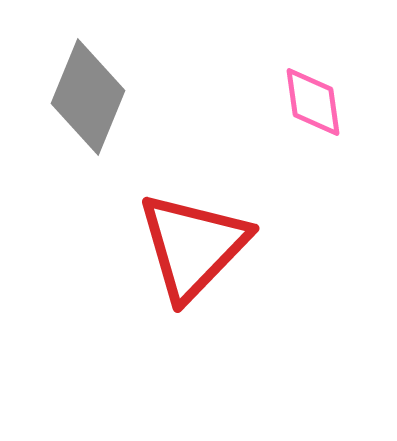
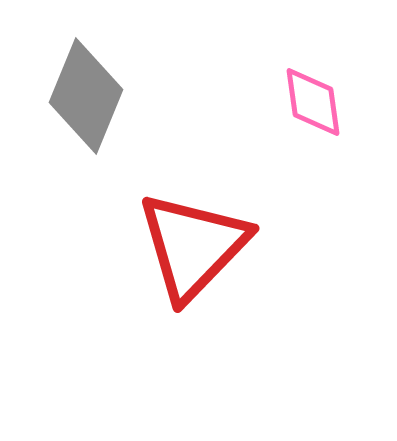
gray diamond: moved 2 px left, 1 px up
